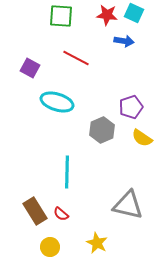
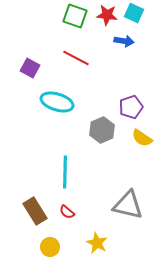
green square: moved 14 px right; rotated 15 degrees clockwise
cyan line: moved 2 px left
red semicircle: moved 6 px right, 2 px up
